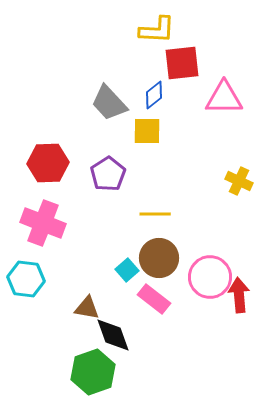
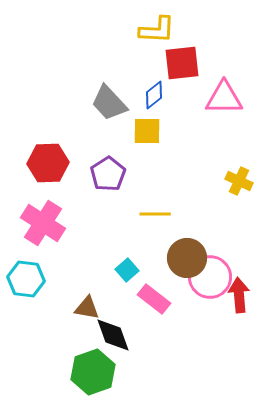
pink cross: rotated 12 degrees clockwise
brown circle: moved 28 px right
